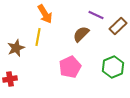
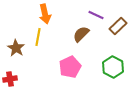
orange arrow: rotated 18 degrees clockwise
brown star: rotated 18 degrees counterclockwise
green hexagon: rotated 10 degrees counterclockwise
